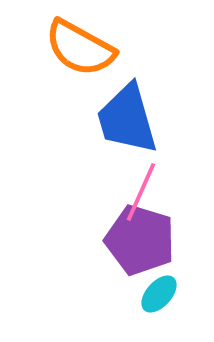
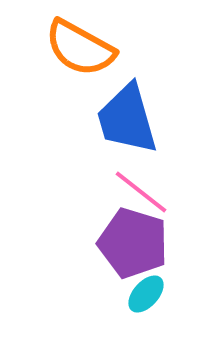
pink line: rotated 76 degrees counterclockwise
purple pentagon: moved 7 px left, 3 px down
cyan ellipse: moved 13 px left
